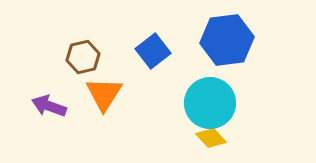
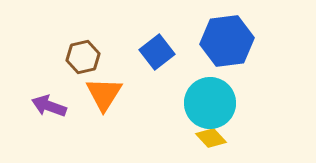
blue hexagon: moved 1 px down
blue square: moved 4 px right, 1 px down
